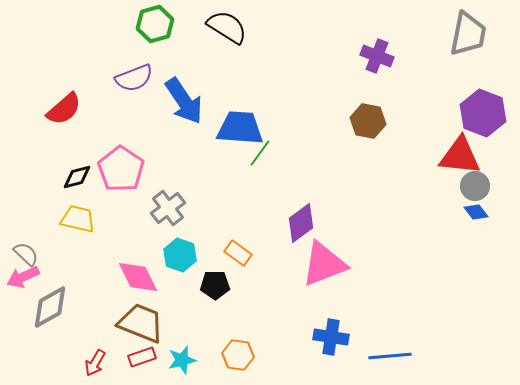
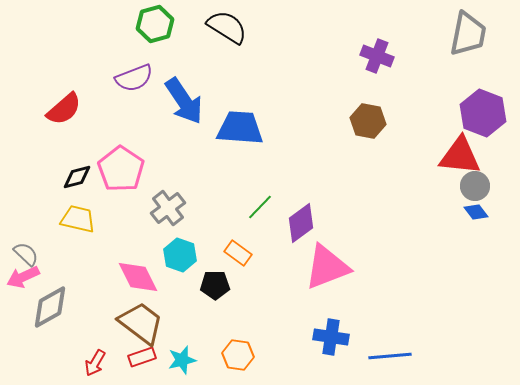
green line: moved 54 px down; rotated 8 degrees clockwise
pink triangle: moved 3 px right, 3 px down
brown trapezoid: rotated 15 degrees clockwise
